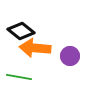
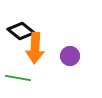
orange arrow: rotated 92 degrees counterclockwise
green line: moved 1 px left, 1 px down
